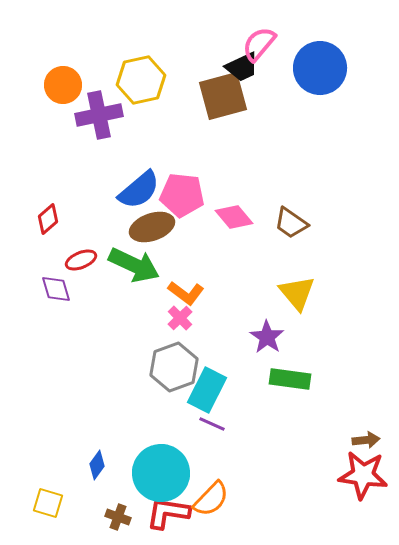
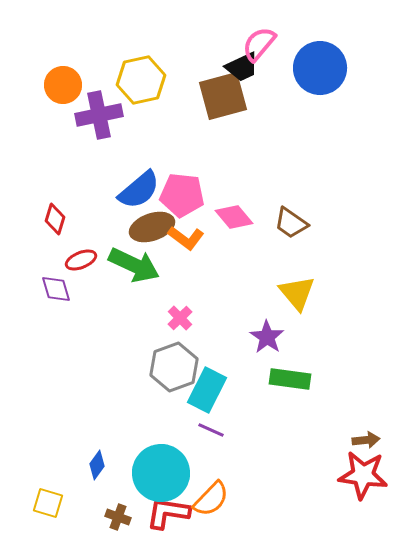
red diamond: moved 7 px right; rotated 32 degrees counterclockwise
orange L-shape: moved 55 px up
purple line: moved 1 px left, 6 px down
